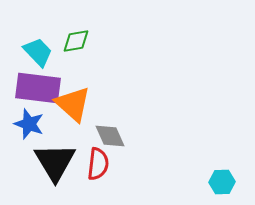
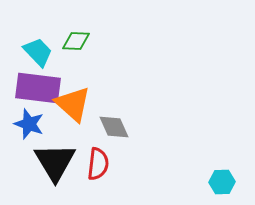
green diamond: rotated 12 degrees clockwise
gray diamond: moved 4 px right, 9 px up
